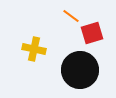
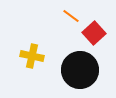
red square: moved 2 px right; rotated 25 degrees counterclockwise
yellow cross: moved 2 px left, 7 px down
